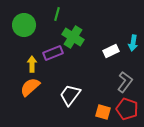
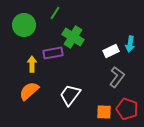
green line: moved 2 px left, 1 px up; rotated 16 degrees clockwise
cyan arrow: moved 3 px left, 1 px down
purple rectangle: rotated 12 degrees clockwise
gray L-shape: moved 8 px left, 5 px up
orange semicircle: moved 1 px left, 4 px down
orange square: moved 1 px right; rotated 14 degrees counterclockwise
